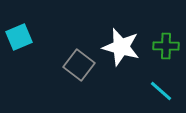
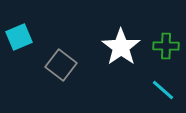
white star: rotated 21 degrees clockwise
gray square: moved 18 px left
cyan line: moved 2 px right, 1 px up
